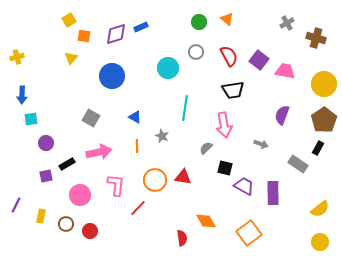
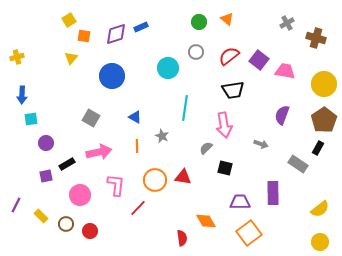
red semicircle at (229, 56): rotated 100 degrees counterclockwise
purple trapezoid at (244, 186): moved 4 px left, 16 px down; rotated 30 degrees counterclockwise
yellow rectangle at (41, 216): rotated 56 degrees counterclockwise
